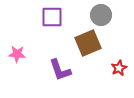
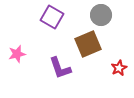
purple square: rotated 30 degrees clockwise
brown square: moved 1 px down
pink star: rotated 18 degrees counterclockwise
purple L-shape: moved 2 px up
